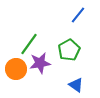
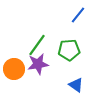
green line: moved 8 px right, 1 px down
green pentagon: rotated 25 degrees clockwise
purple star: moved 2 px left, 1 px down
orange circle: moved 2 px left
